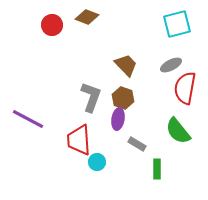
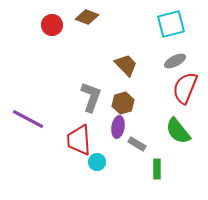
cyan square: moved 6 px left
gray ellipse: moved 4 px right, 4 px up
red semicircle: rotated 12 degrees clockwise
brown hexagon: moved 5 px down; rotated 25 degrees clockwise
purple ellipse: moved 8 px down
